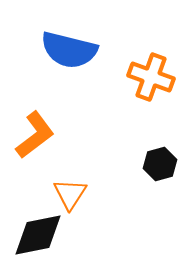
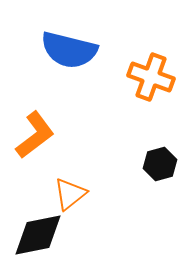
orange triangle: rotated 18 degrees clockwise
